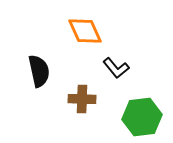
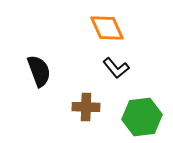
orange diamond: moved 22 px right, 3 px up
black semicircle: rotated 8 degrees counterclockwise
brown cross: moved 4 px right, 8 px down
